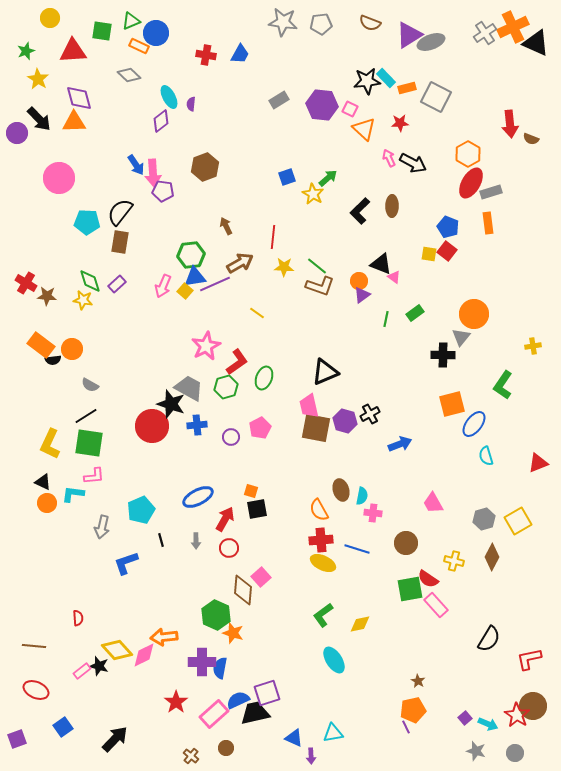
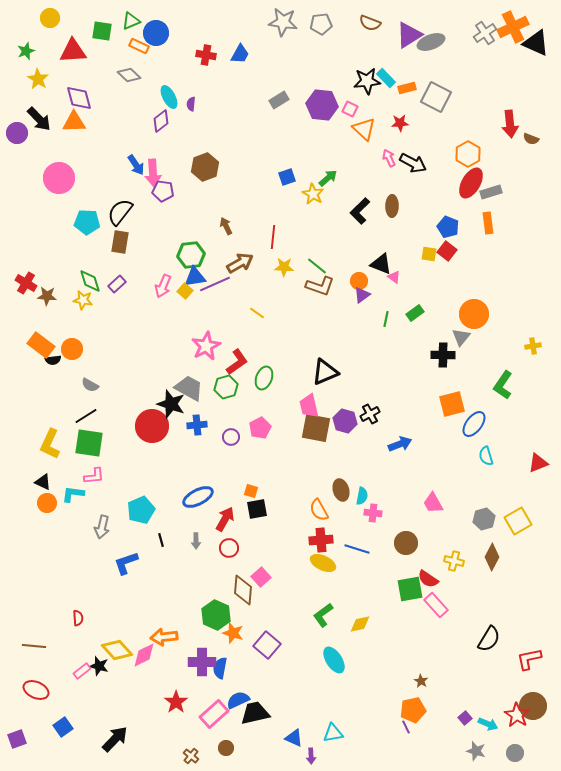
brown star at (418, 681): moved 3 px right
purple square at (267, 693): moved 48 px up; rotated 32 degrees counterclockwise
